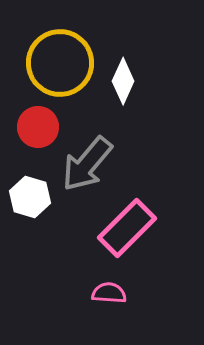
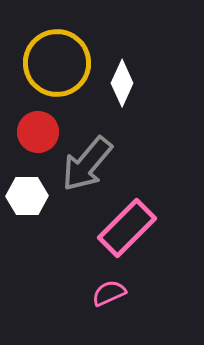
yellow circle: moved 3 px left
white diamond: moved 1 px left, 2 px down
red circle: moved 5 px down
white hexagon: moved 3 px left, 1 px up; rotated 18 degrees counterclockwise
pink semicircle: rotated 28 degrees counterclockwise
